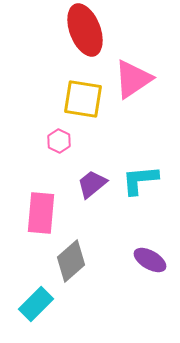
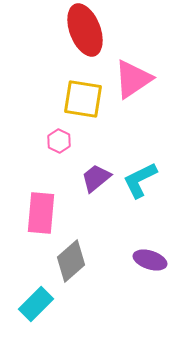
cyan L-shape: rotated 21 degrees counterclockwise
purple trapezoid: moved 4 px right, 6 px up
purple ellipse: rotated 12 degrees counterclockwise
